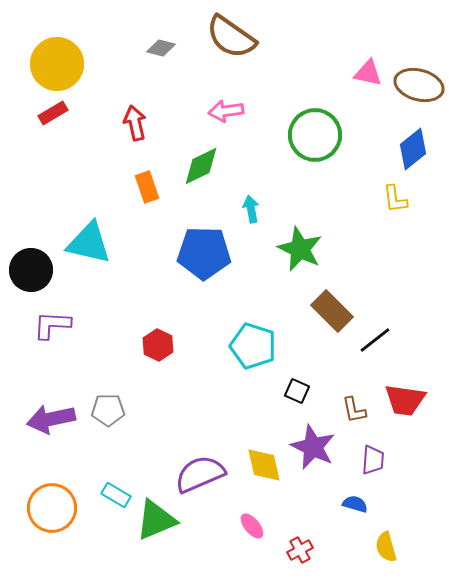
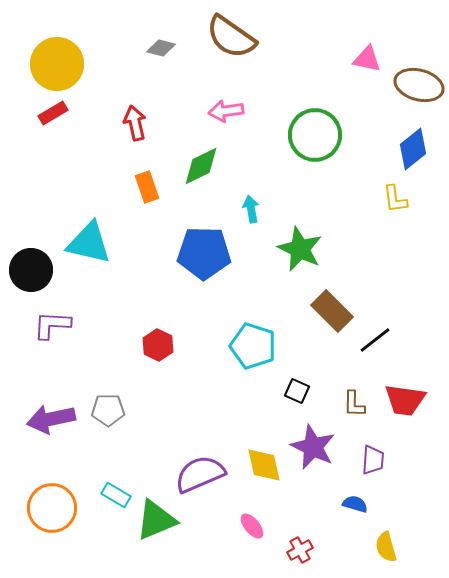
pink triangle: moved 1 px left, 14 px up
brown L-shape: moved 6 px up; rotated 12 degrees clockwise
